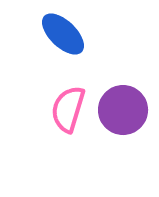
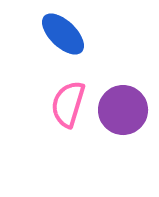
pink semicircle: moved 5 px up
